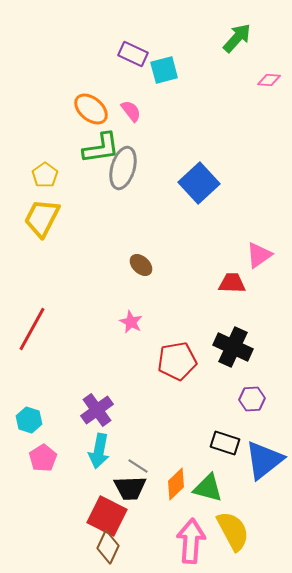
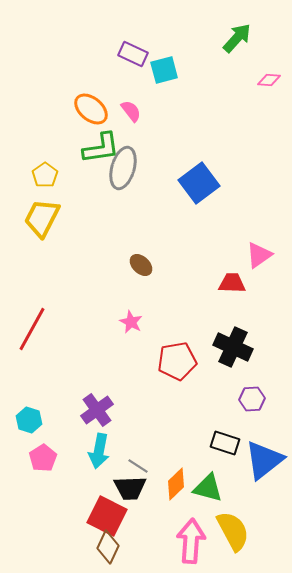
blue square: rotated 6 degrees clockwise
